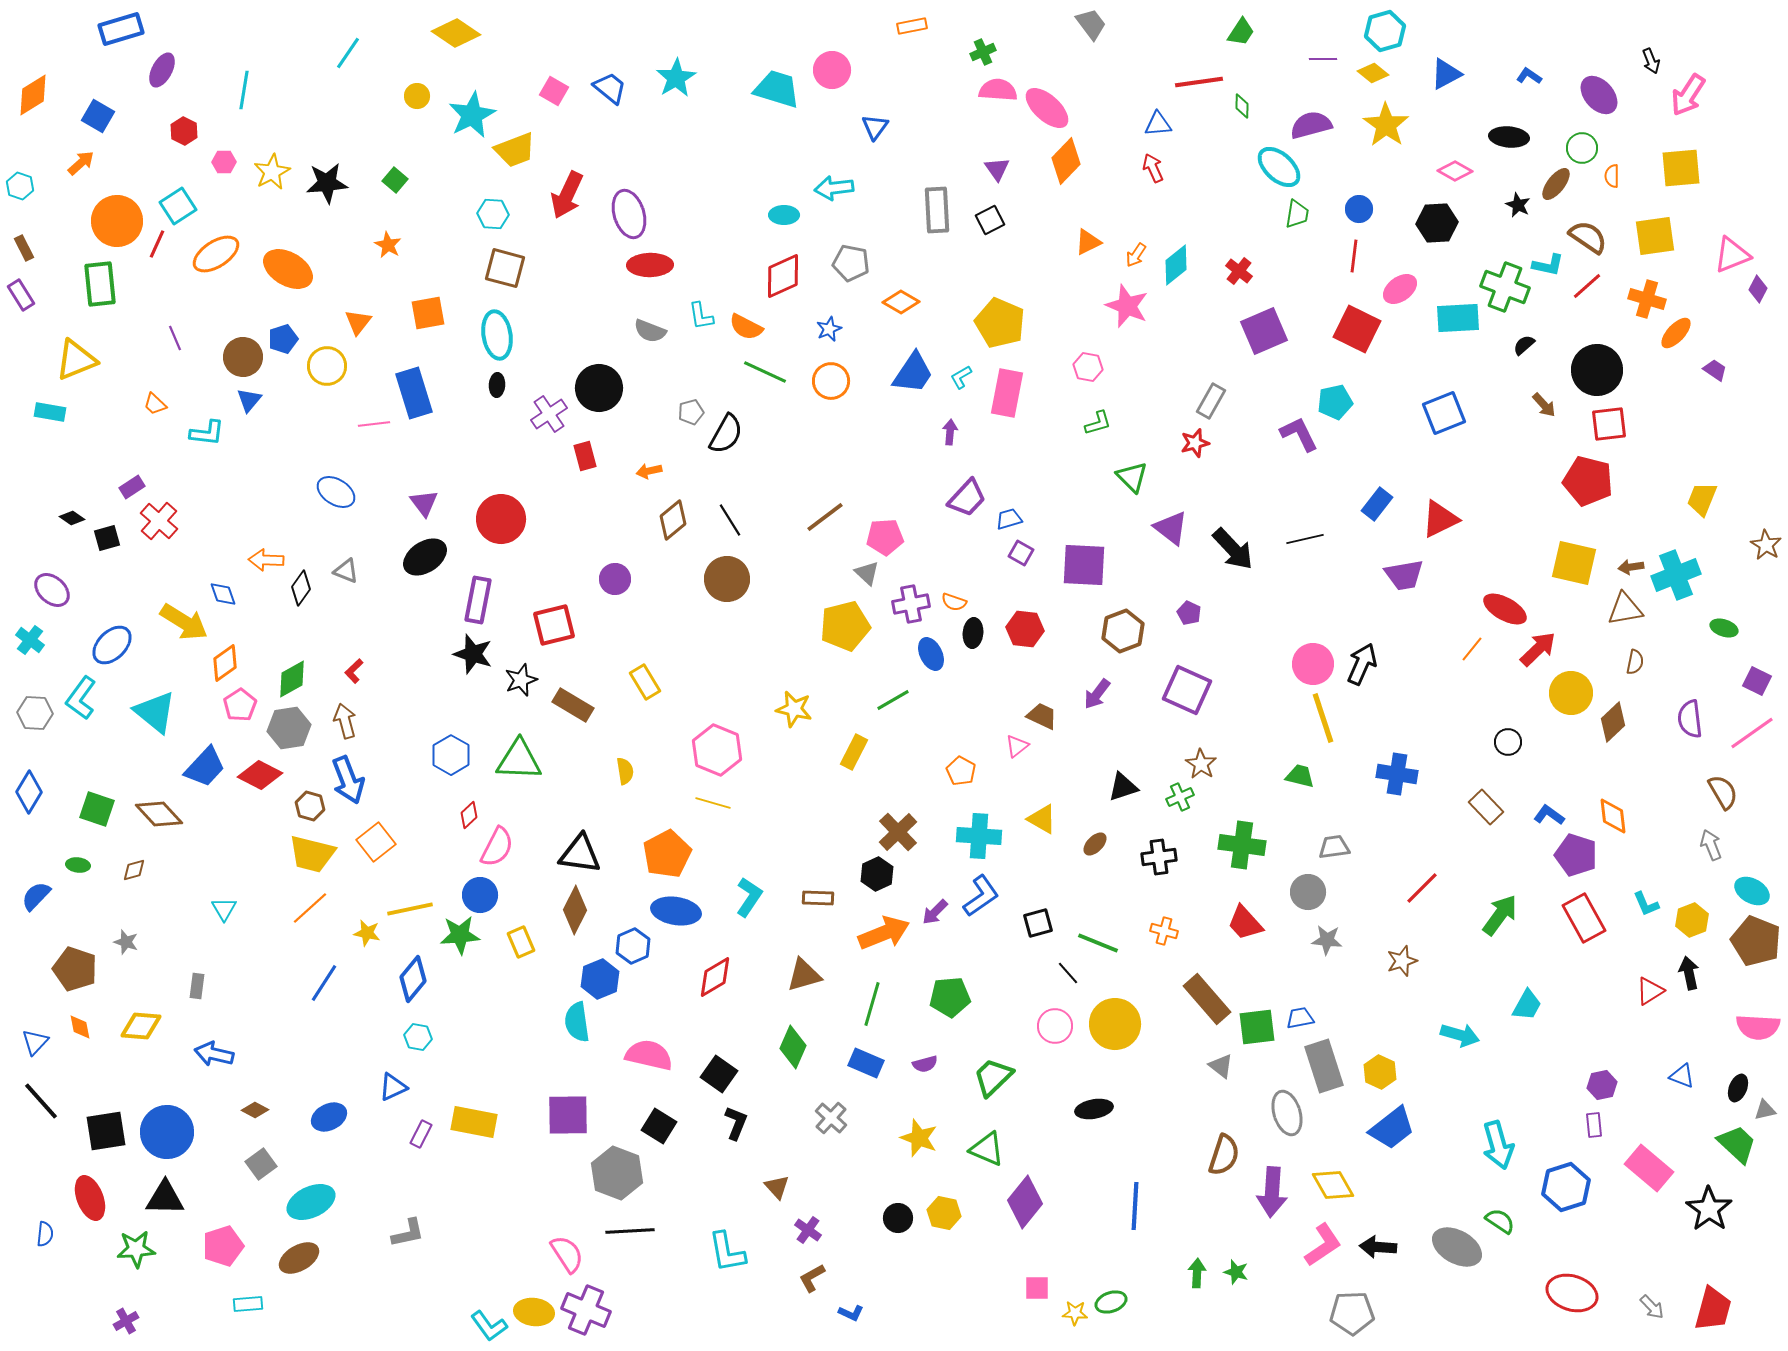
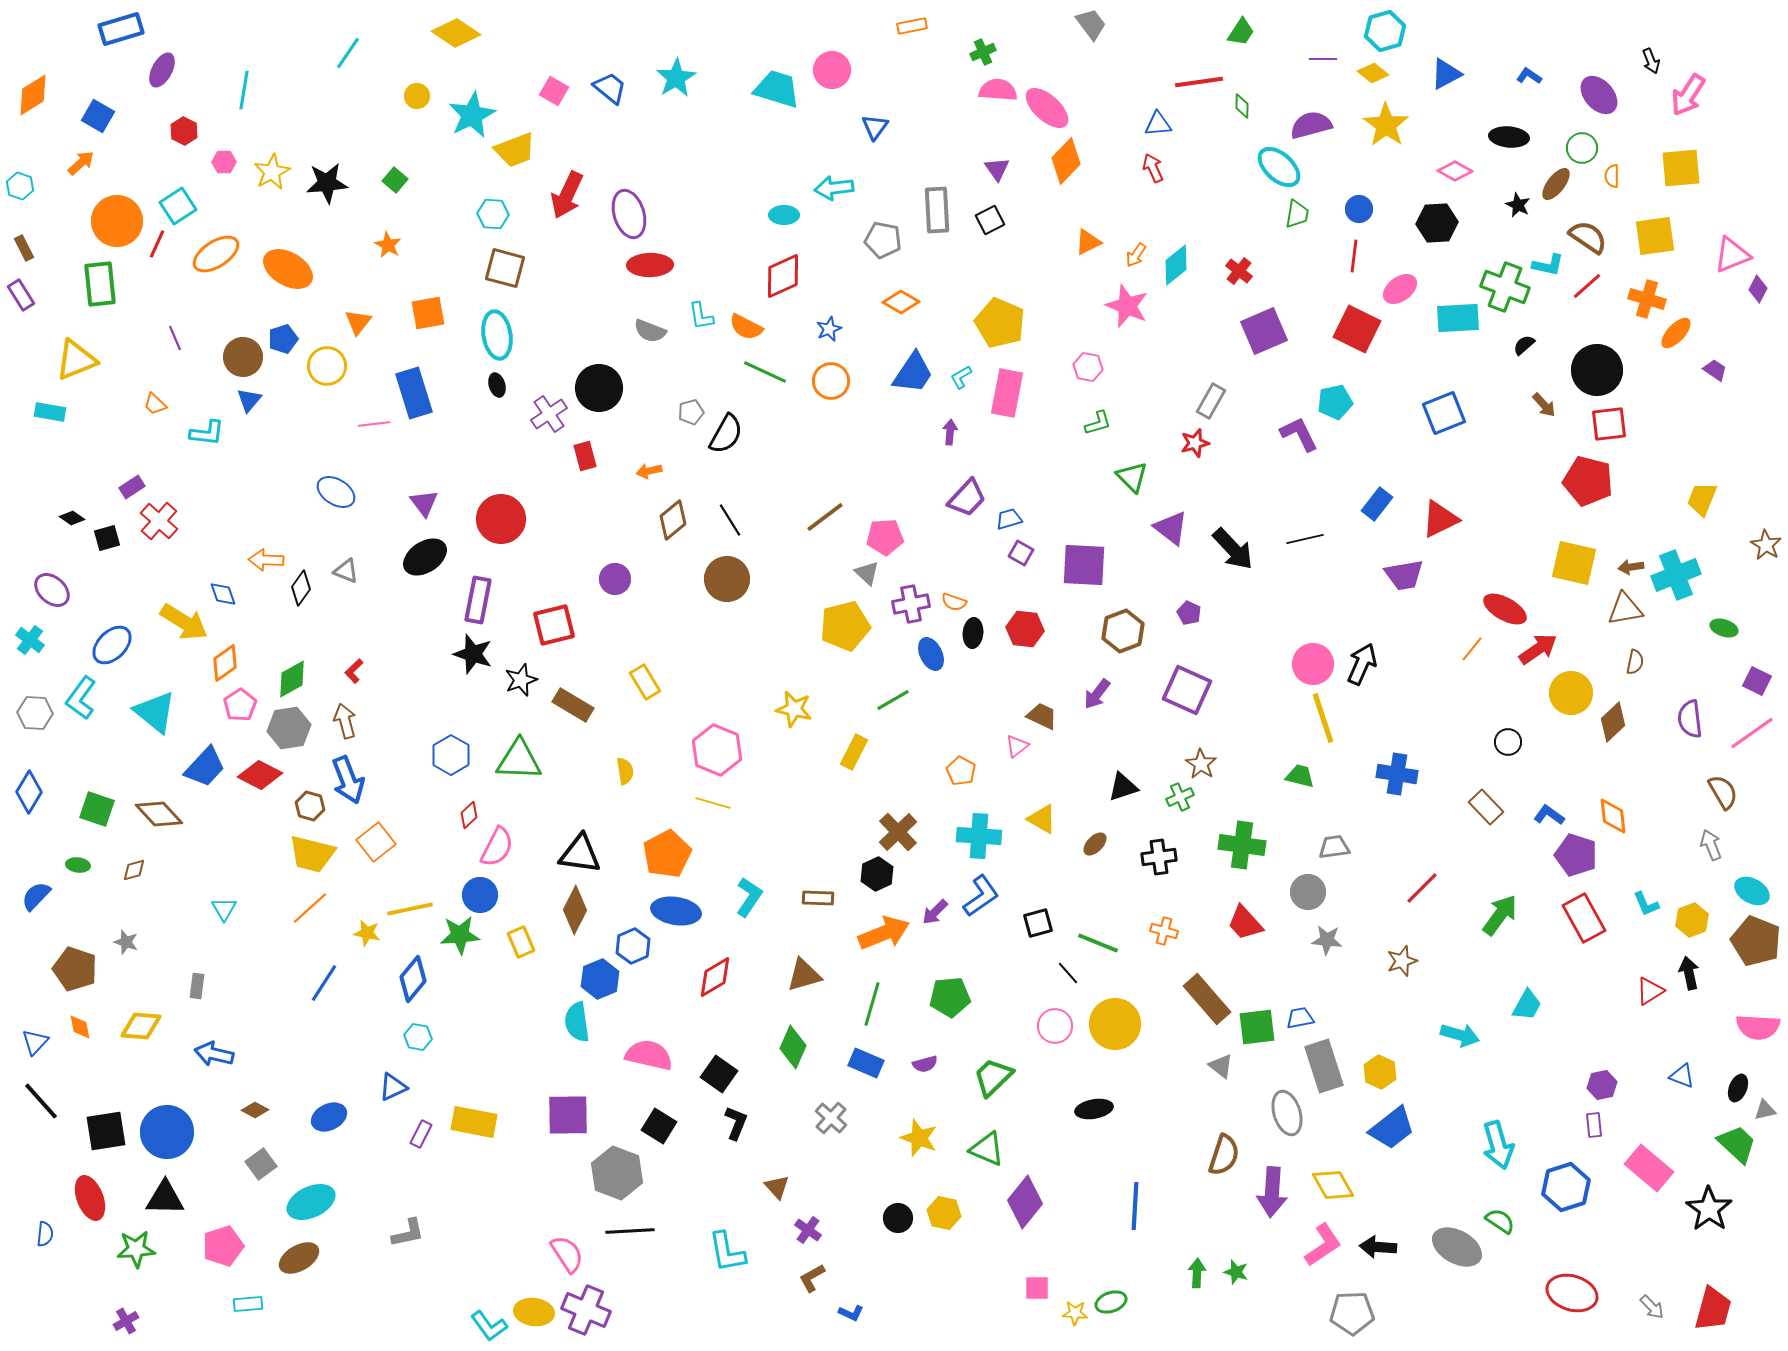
gray pentagon at (851, 263): moved 32 px right, 23 px up
black ellipse at (497, 385): rotated 20 degrees counterclockwise
red arrow at (1538, 649): rotated 9 degrees clockwise
